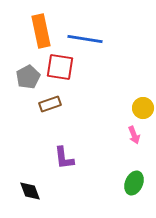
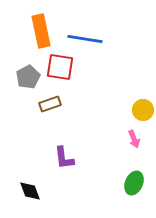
yellow circle: moved 2 px down
pink arrow: moved 4 px down
